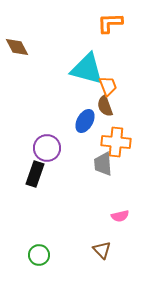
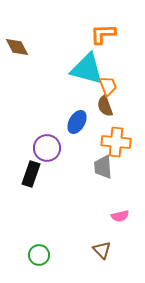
orange L-shape: moved 7 px left, 11 px down
blue ellipse: moved 8 px left, 1 px down
gray trapezoid: moved 3 px down
black rectangle: moved 4 px left
